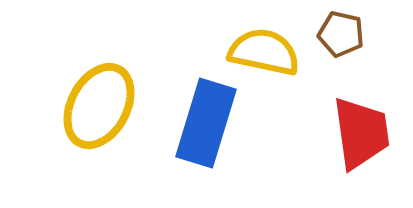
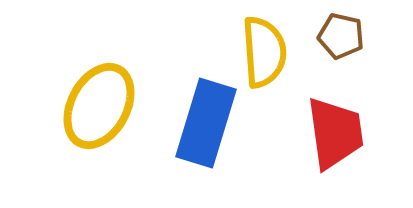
brown pentagon: moved 2 px down
yellow semicircle: rotated 74 degrees clockwise
red trapezoid: moved 26 px left
